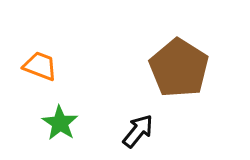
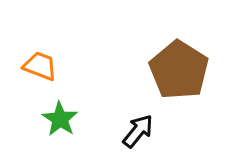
brown pentagon: moved 2 px down
green star: moved 4 px up
